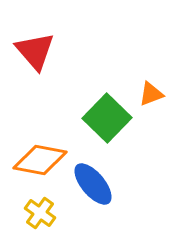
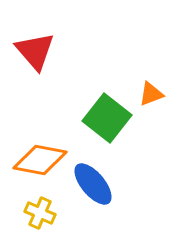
green square: rotated 6 degrees counterclockwise
yellow cross: rotated 12 degrees counterclockwise
